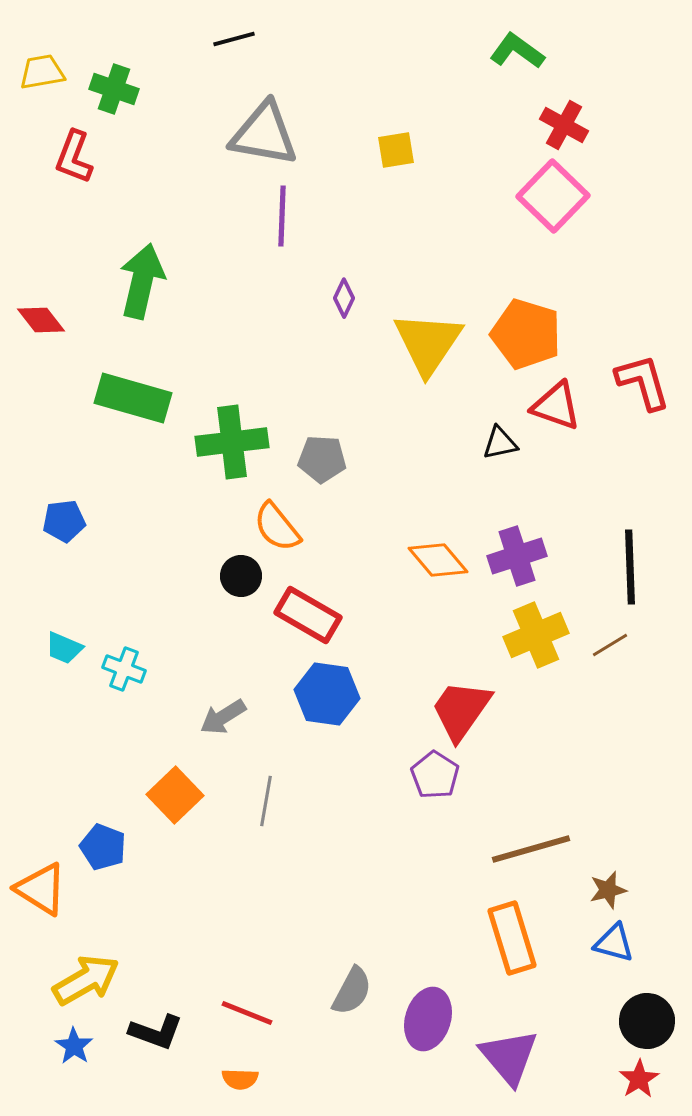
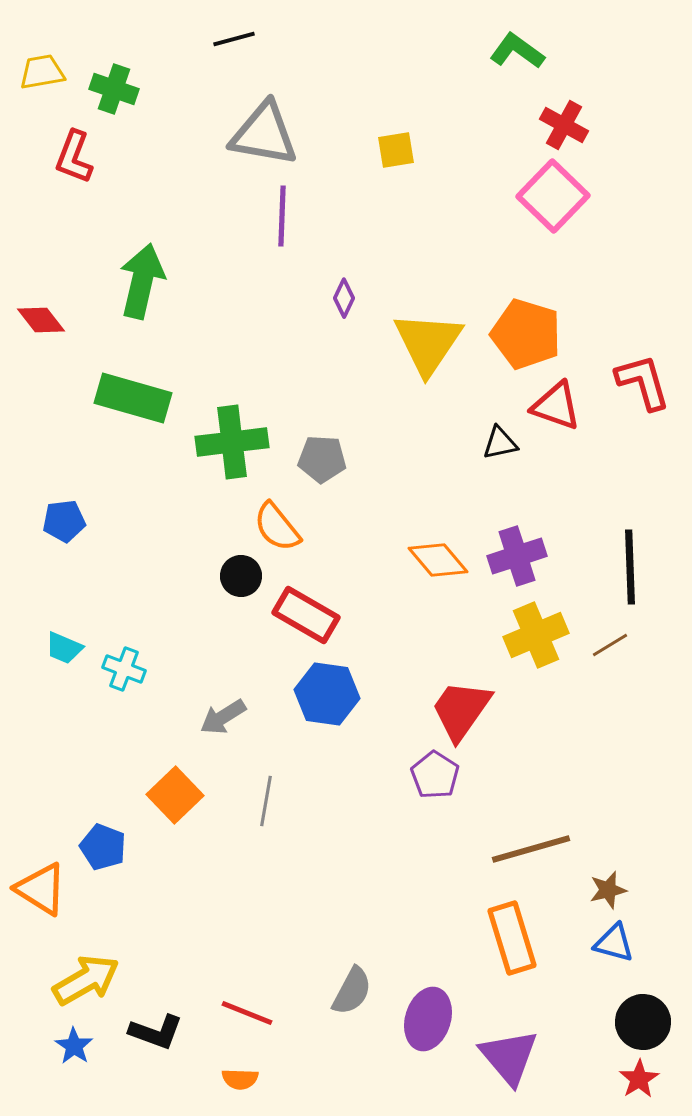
red rectangle at (308, 615): moved 2 px left
black circle at (647, 1021): moved 4 px left, 1 px down
